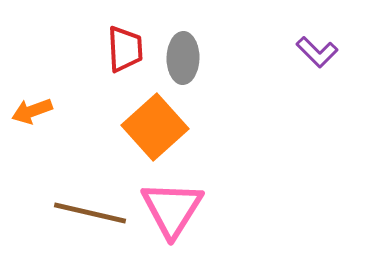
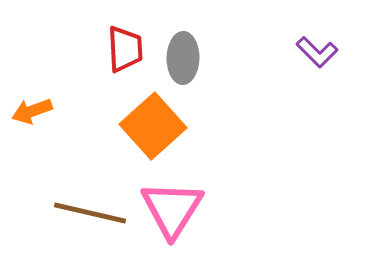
orange square: moved 2 px left, 1 px up
